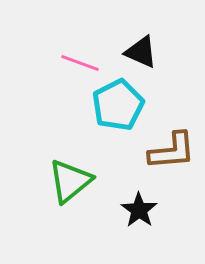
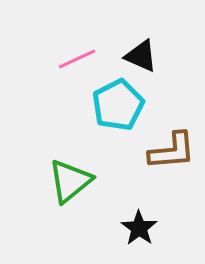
black triangle: moved 4 px down
pink line: moved 3 px left, 4 px up; rotated 45 degrees counterclockwise
black star: moved 18 px down
